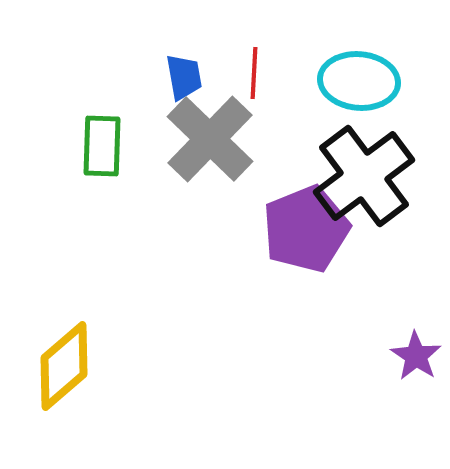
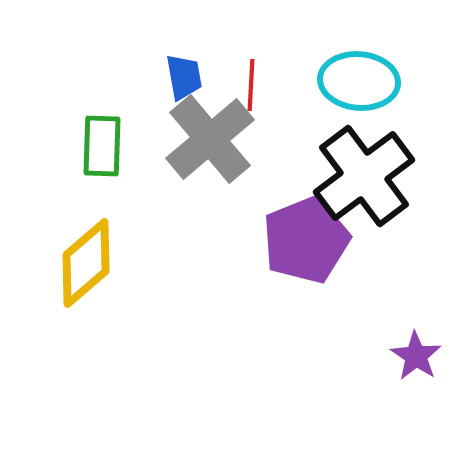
red line: moved 3 px left, 12 px down
gray cross: rotated 6 degrees clockwise
purple pentagon: moved 11 px down
yellow diamond: moved 22 px right, 103 px up
